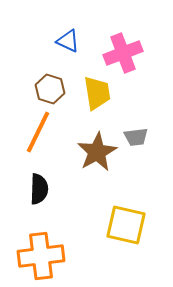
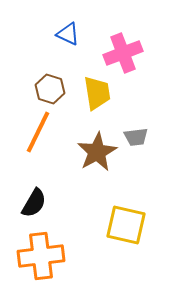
blue triangle: moved 7 px up
black semicircle: moved 5 px left, 14 px down; rotated 28 degrees clockwise
